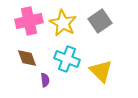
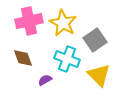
gray square: moved 5 px left, 19 px down
brown diamond: moved 4 px left
yellow triangle: moved 2 px left, 4 px down
purple semicircle: rotated 112 degrees counterclockwise
